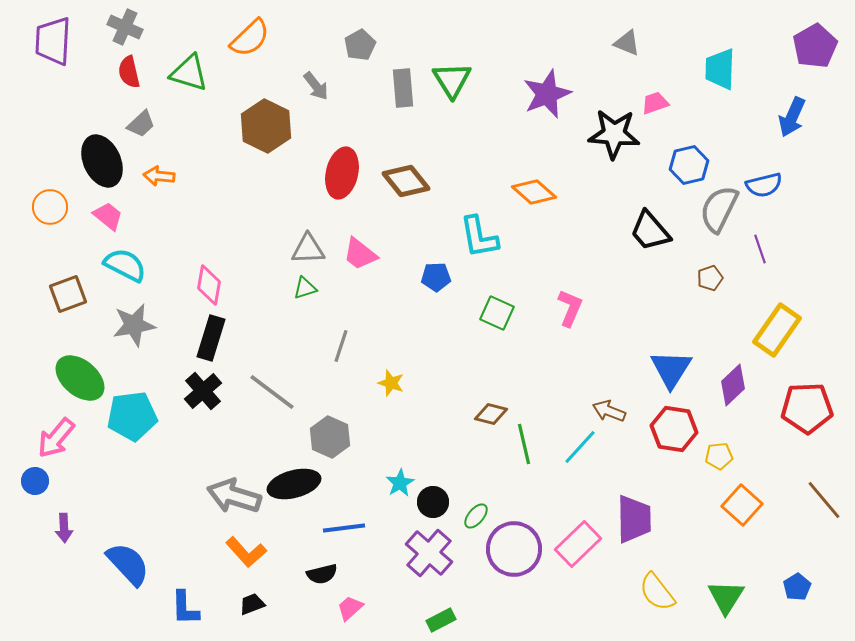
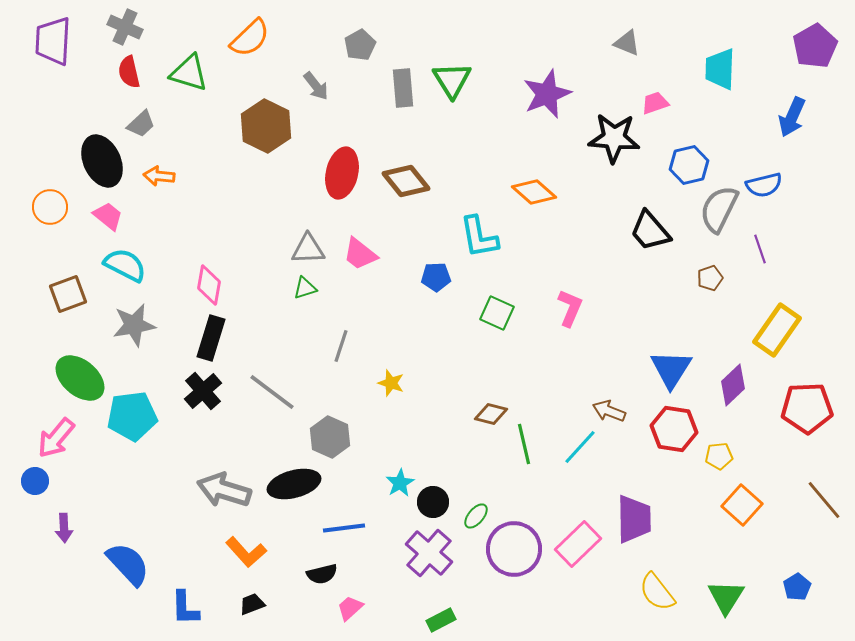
black star at (614, 134): moved 4 px down
gray arrow at (234, 496): moved 10 px left, 6 px up
